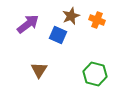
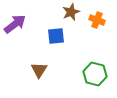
brown star: moved 4 px up
purple arrow: moved 13 px left
blue square: moved 2 px left, 1 px down; rotated 30 degrees counterclockwise
